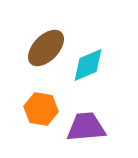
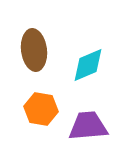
brown ellipse: moved 12 px left, 2 px down; rotated 51 degrees counterclockwise
purple trapezoid: moved 2 px right, 1 px up
